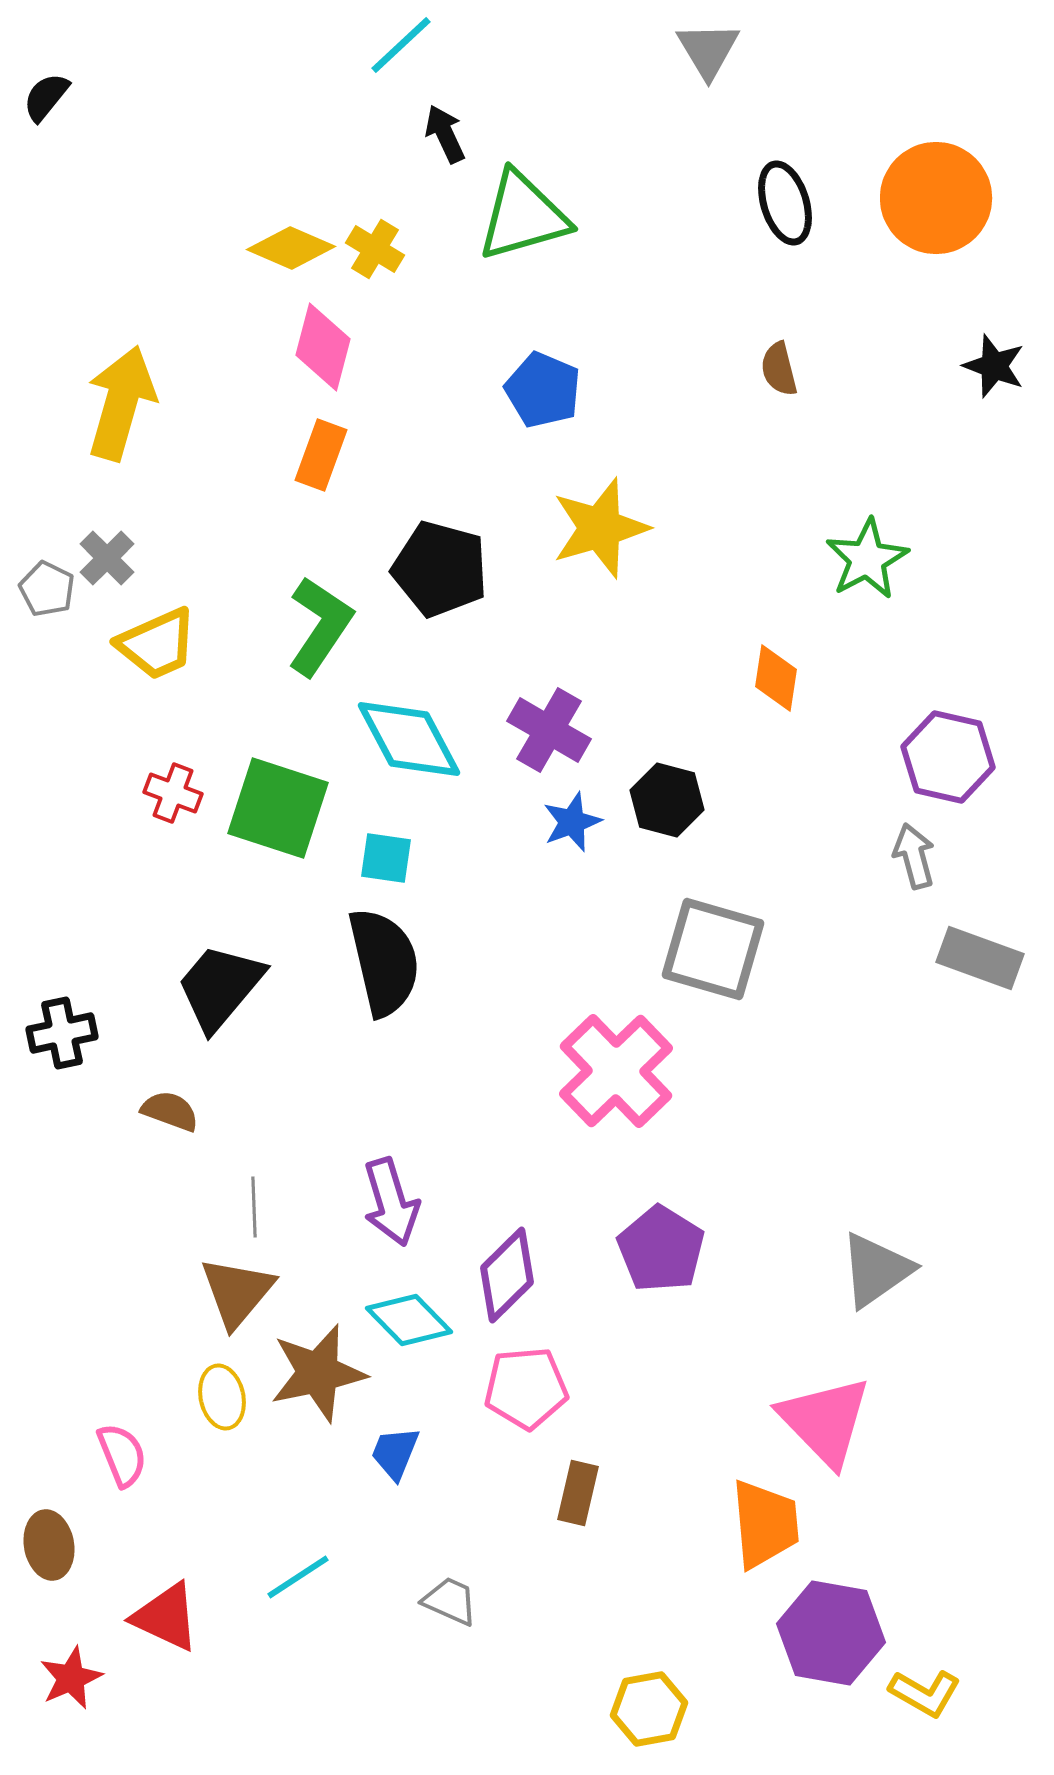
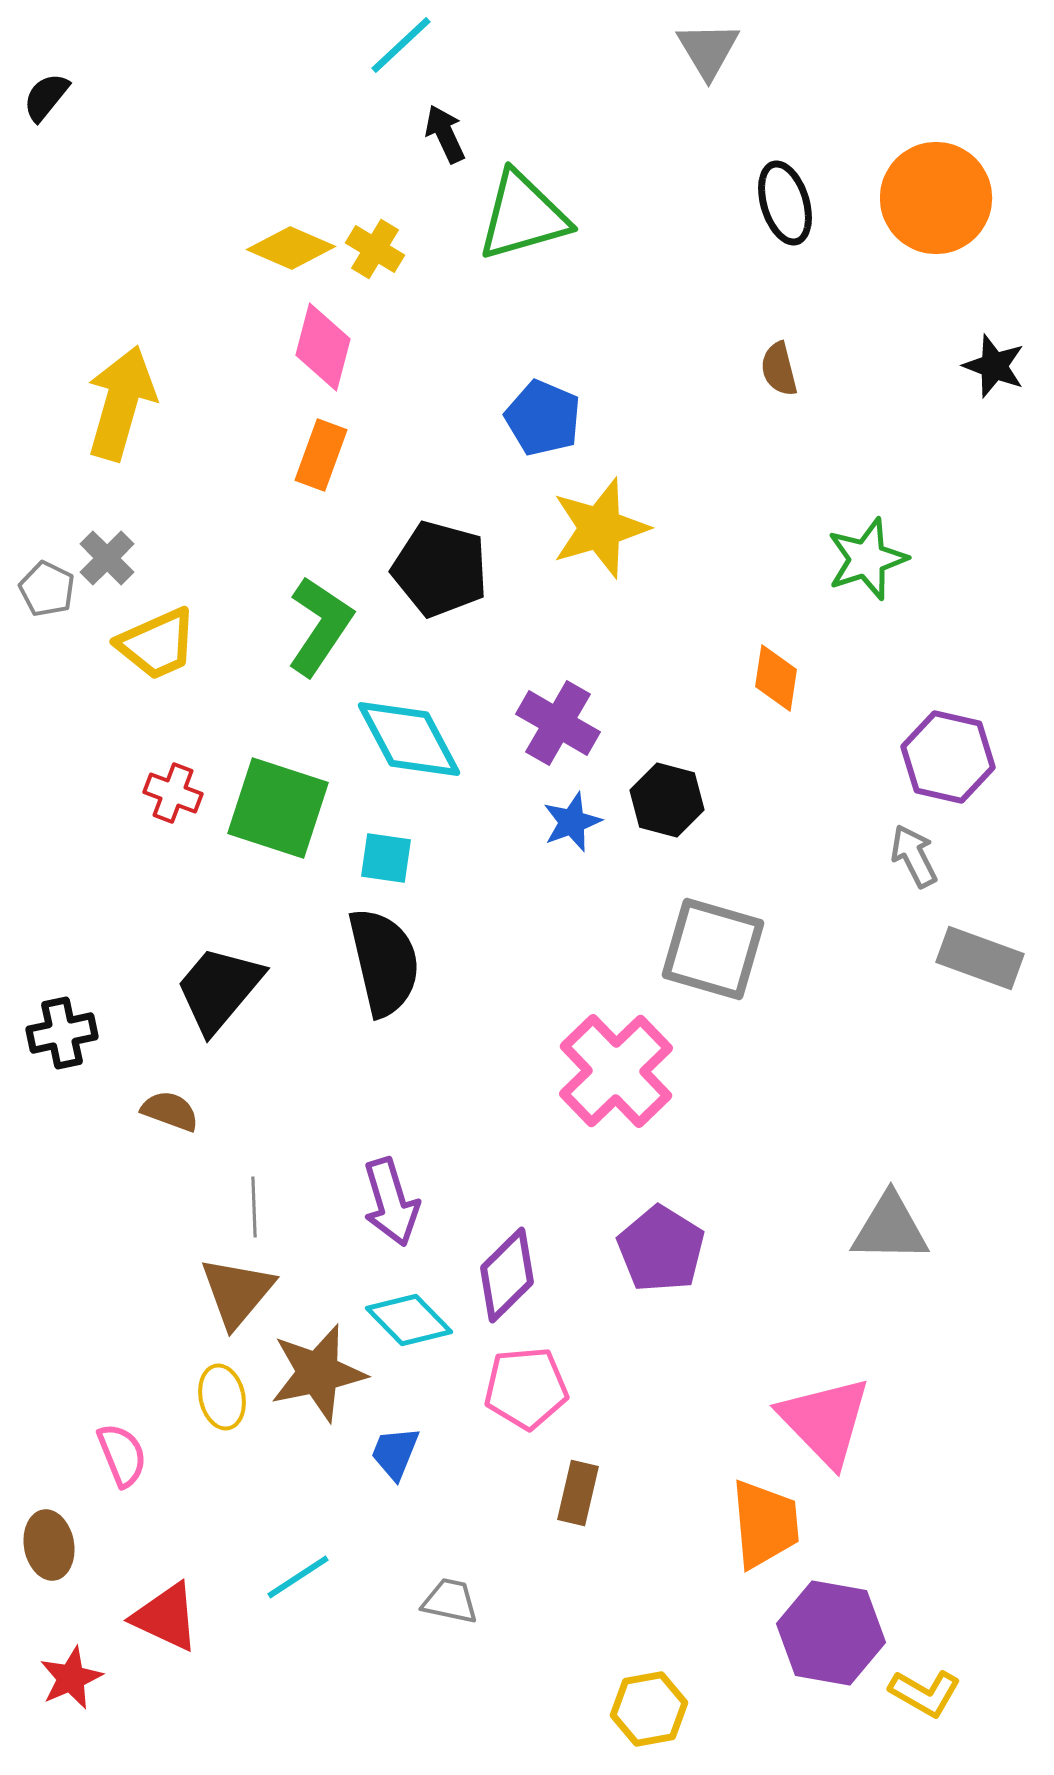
blue pentagon at (543, 390): moved 28 px down
green star at (867, 559): rotated 10 degrees clockwise
purple cross at (549, 730): moved 9 px right, 7 px up
gray arrow at (914, 856): rotated 12 degrees counterclockwise
black trapezoid at (220, 987): moved 1 px left, 2 px down
gray triangle at (876, 1270): moved 14 px right, 42 px up; rotated 36 degrees clockwise
gray trapezoid at (450, 1601): rotated 12 degrees counterclockwise
